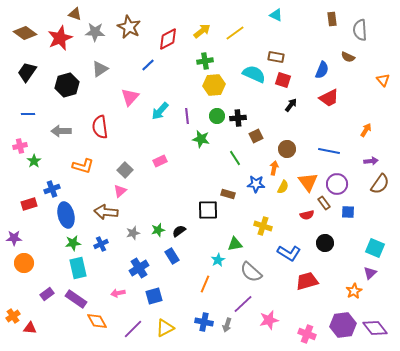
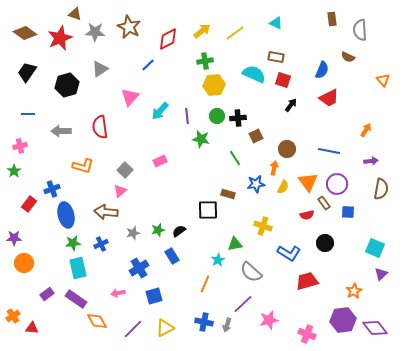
cyan triangle at (276, 15): moved 8 px down
green star at (34, 161): moved 20 px left, 10 px down
blue star at (256, 184): rotated 12 degrees counterclockwise
brown semicircle at (380, 184): moved 1 px right, 5 px down; rotated 25 degrees counterclockwise
red rectangle at (29, 204): rotated 35 degrees counterclockwise
purple triangle at (370, 273): moved 11 px right, 1 px down
purple hexagon at (343, 325): moved 5 px up
red triangle at (30, 328): moved 2 px right
